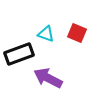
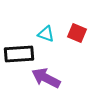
black rectangle: rotated 16 degrees clockwise
purple arrow: moved 2 px left
